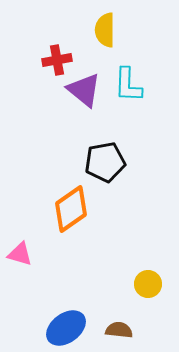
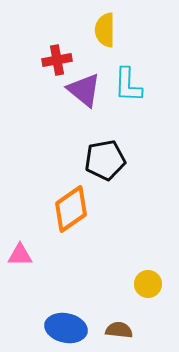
black pentagon: moved 2 px up
pink triangle: moved 1 px down; rotated 16 degrees counterclockwise
blue ellipse: rotated 48 degrees clockwise
